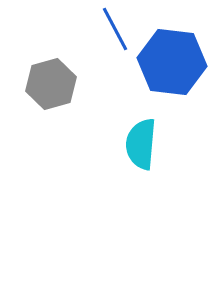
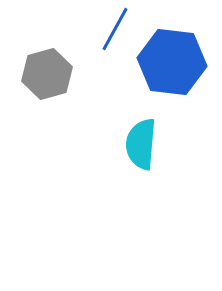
blue line: rotated 57 degrees clockwise
gray hexagon: moved 4 px left, 10 px up
